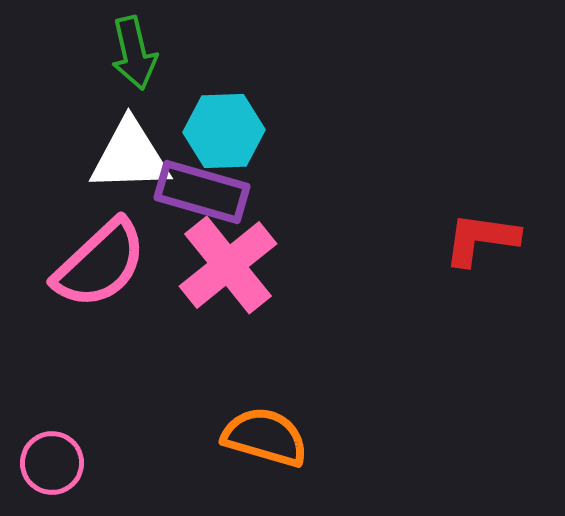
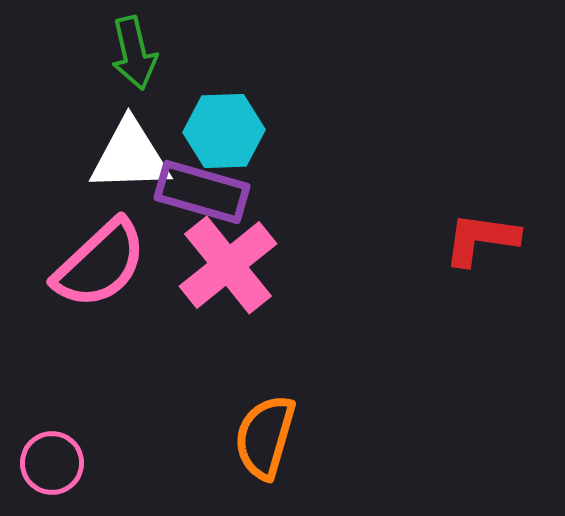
orange semicircle: rotated 90 degrees counterclockwise
